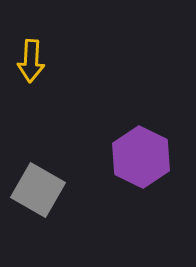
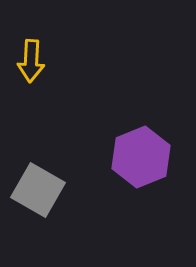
purple hexagon: rotated 12 degrees clockwise
